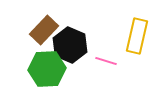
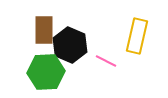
brown rectangle: rotated 44 degrees counterclockwise
pink line: rotated 10 degrees clockwise
green hexagon: moved 1 px left, 3 px down
